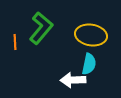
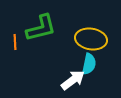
green L-shape: rotated 36 degrees clockwise
yellow ellipse: moved 4 px down
white arrow: rotated 145 degrees clockwise
